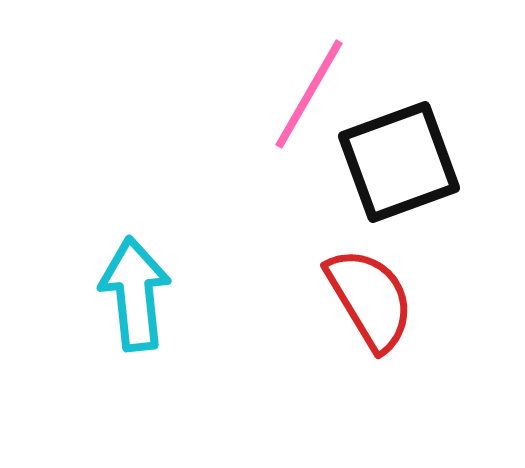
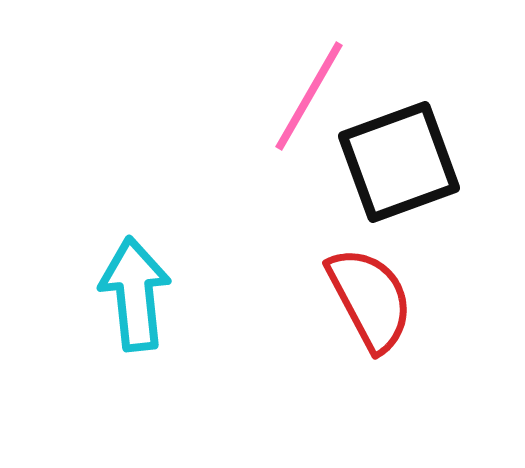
pink line: moved 2 px down
red semicircle: rotated 3 degrees clockwise
